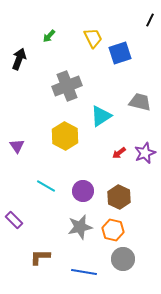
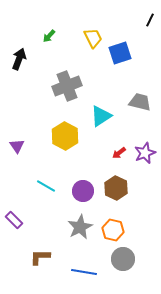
brown hexagon: moved 3 px left, 9 px up
gray star: rotated 15 degrees counterclockwise
